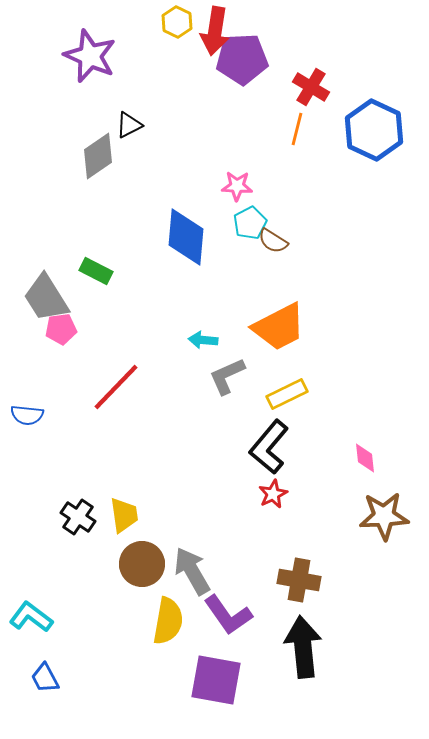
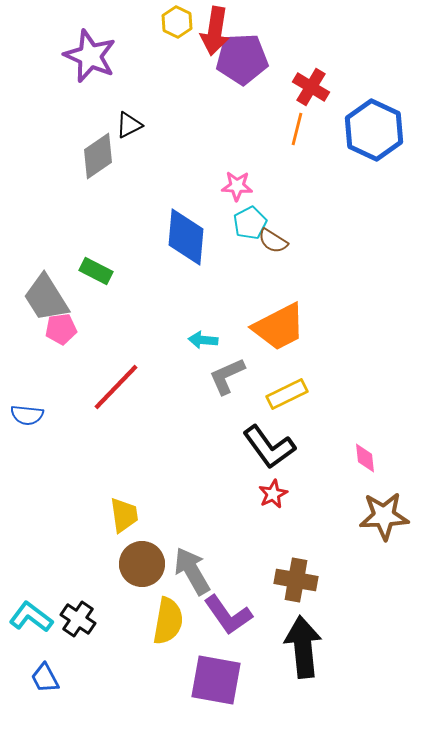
black L-shape: rotated 76 degrees counterclockwise
black cross: moved 102 px down
brown cross: moved 3 px left
